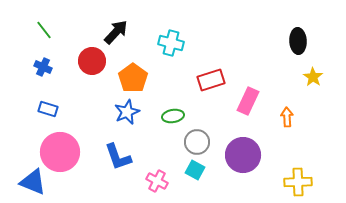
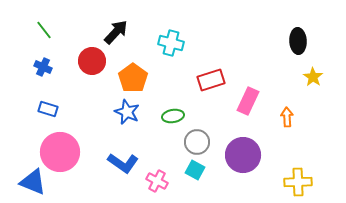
blue star: rotated 25 degrees counterclockwise
blue L-shape: moved 5 px right, 6 px down; rotated 36 degrees counterclockwise
